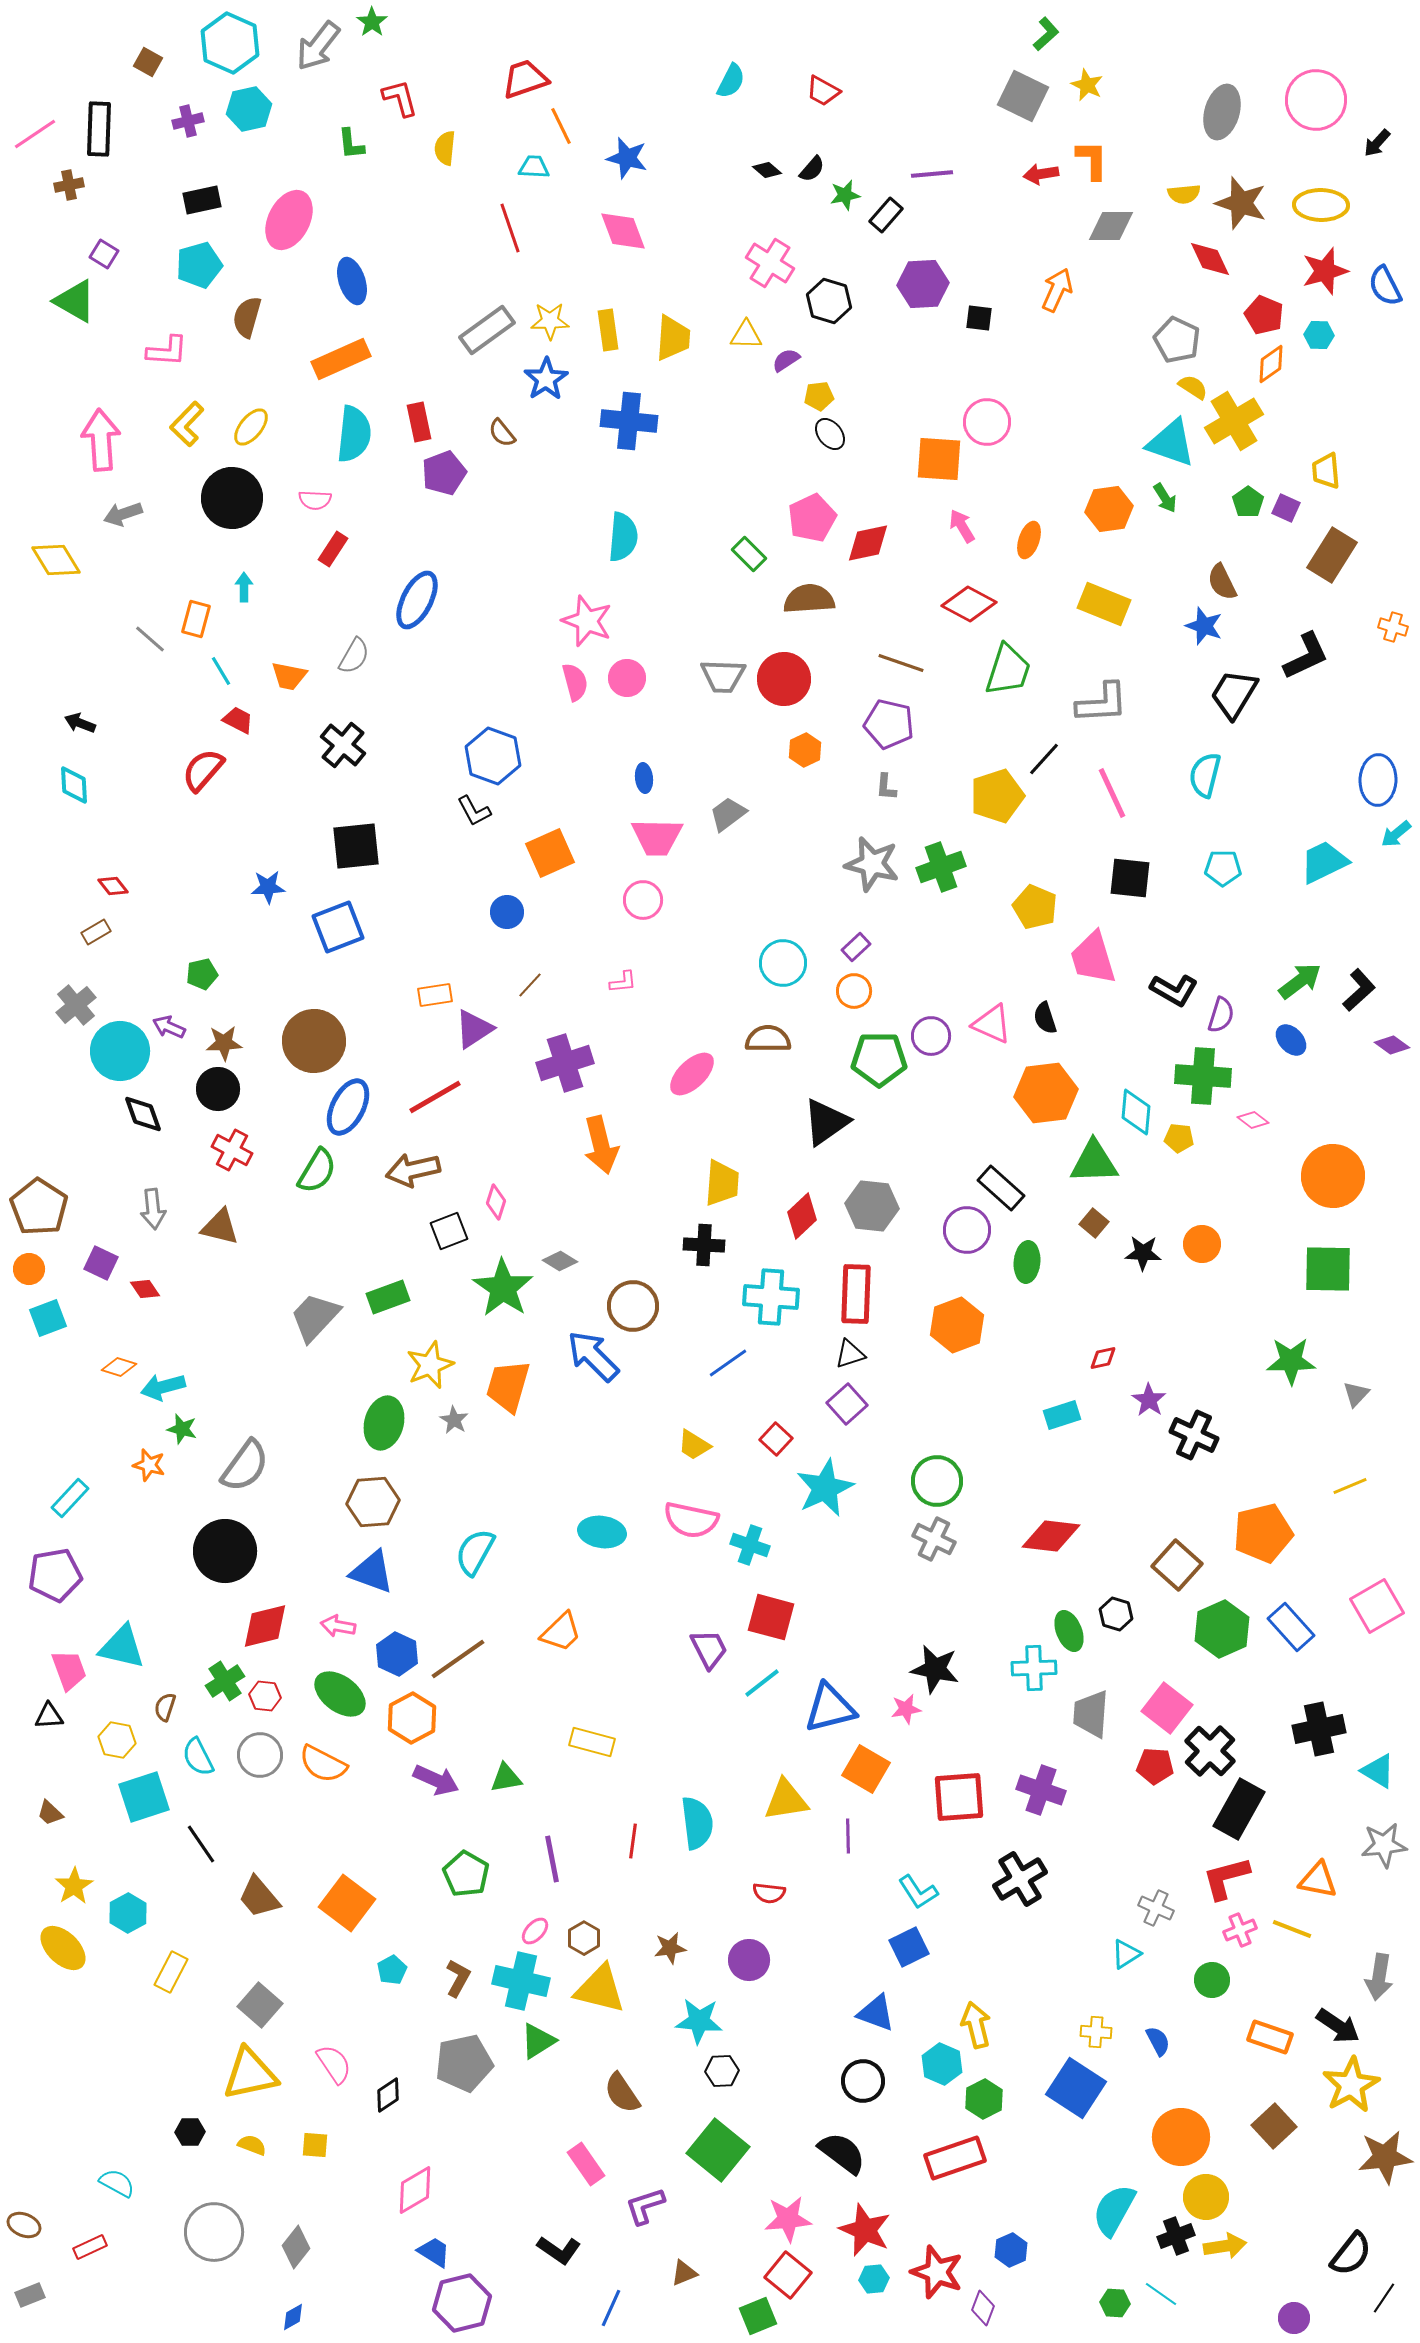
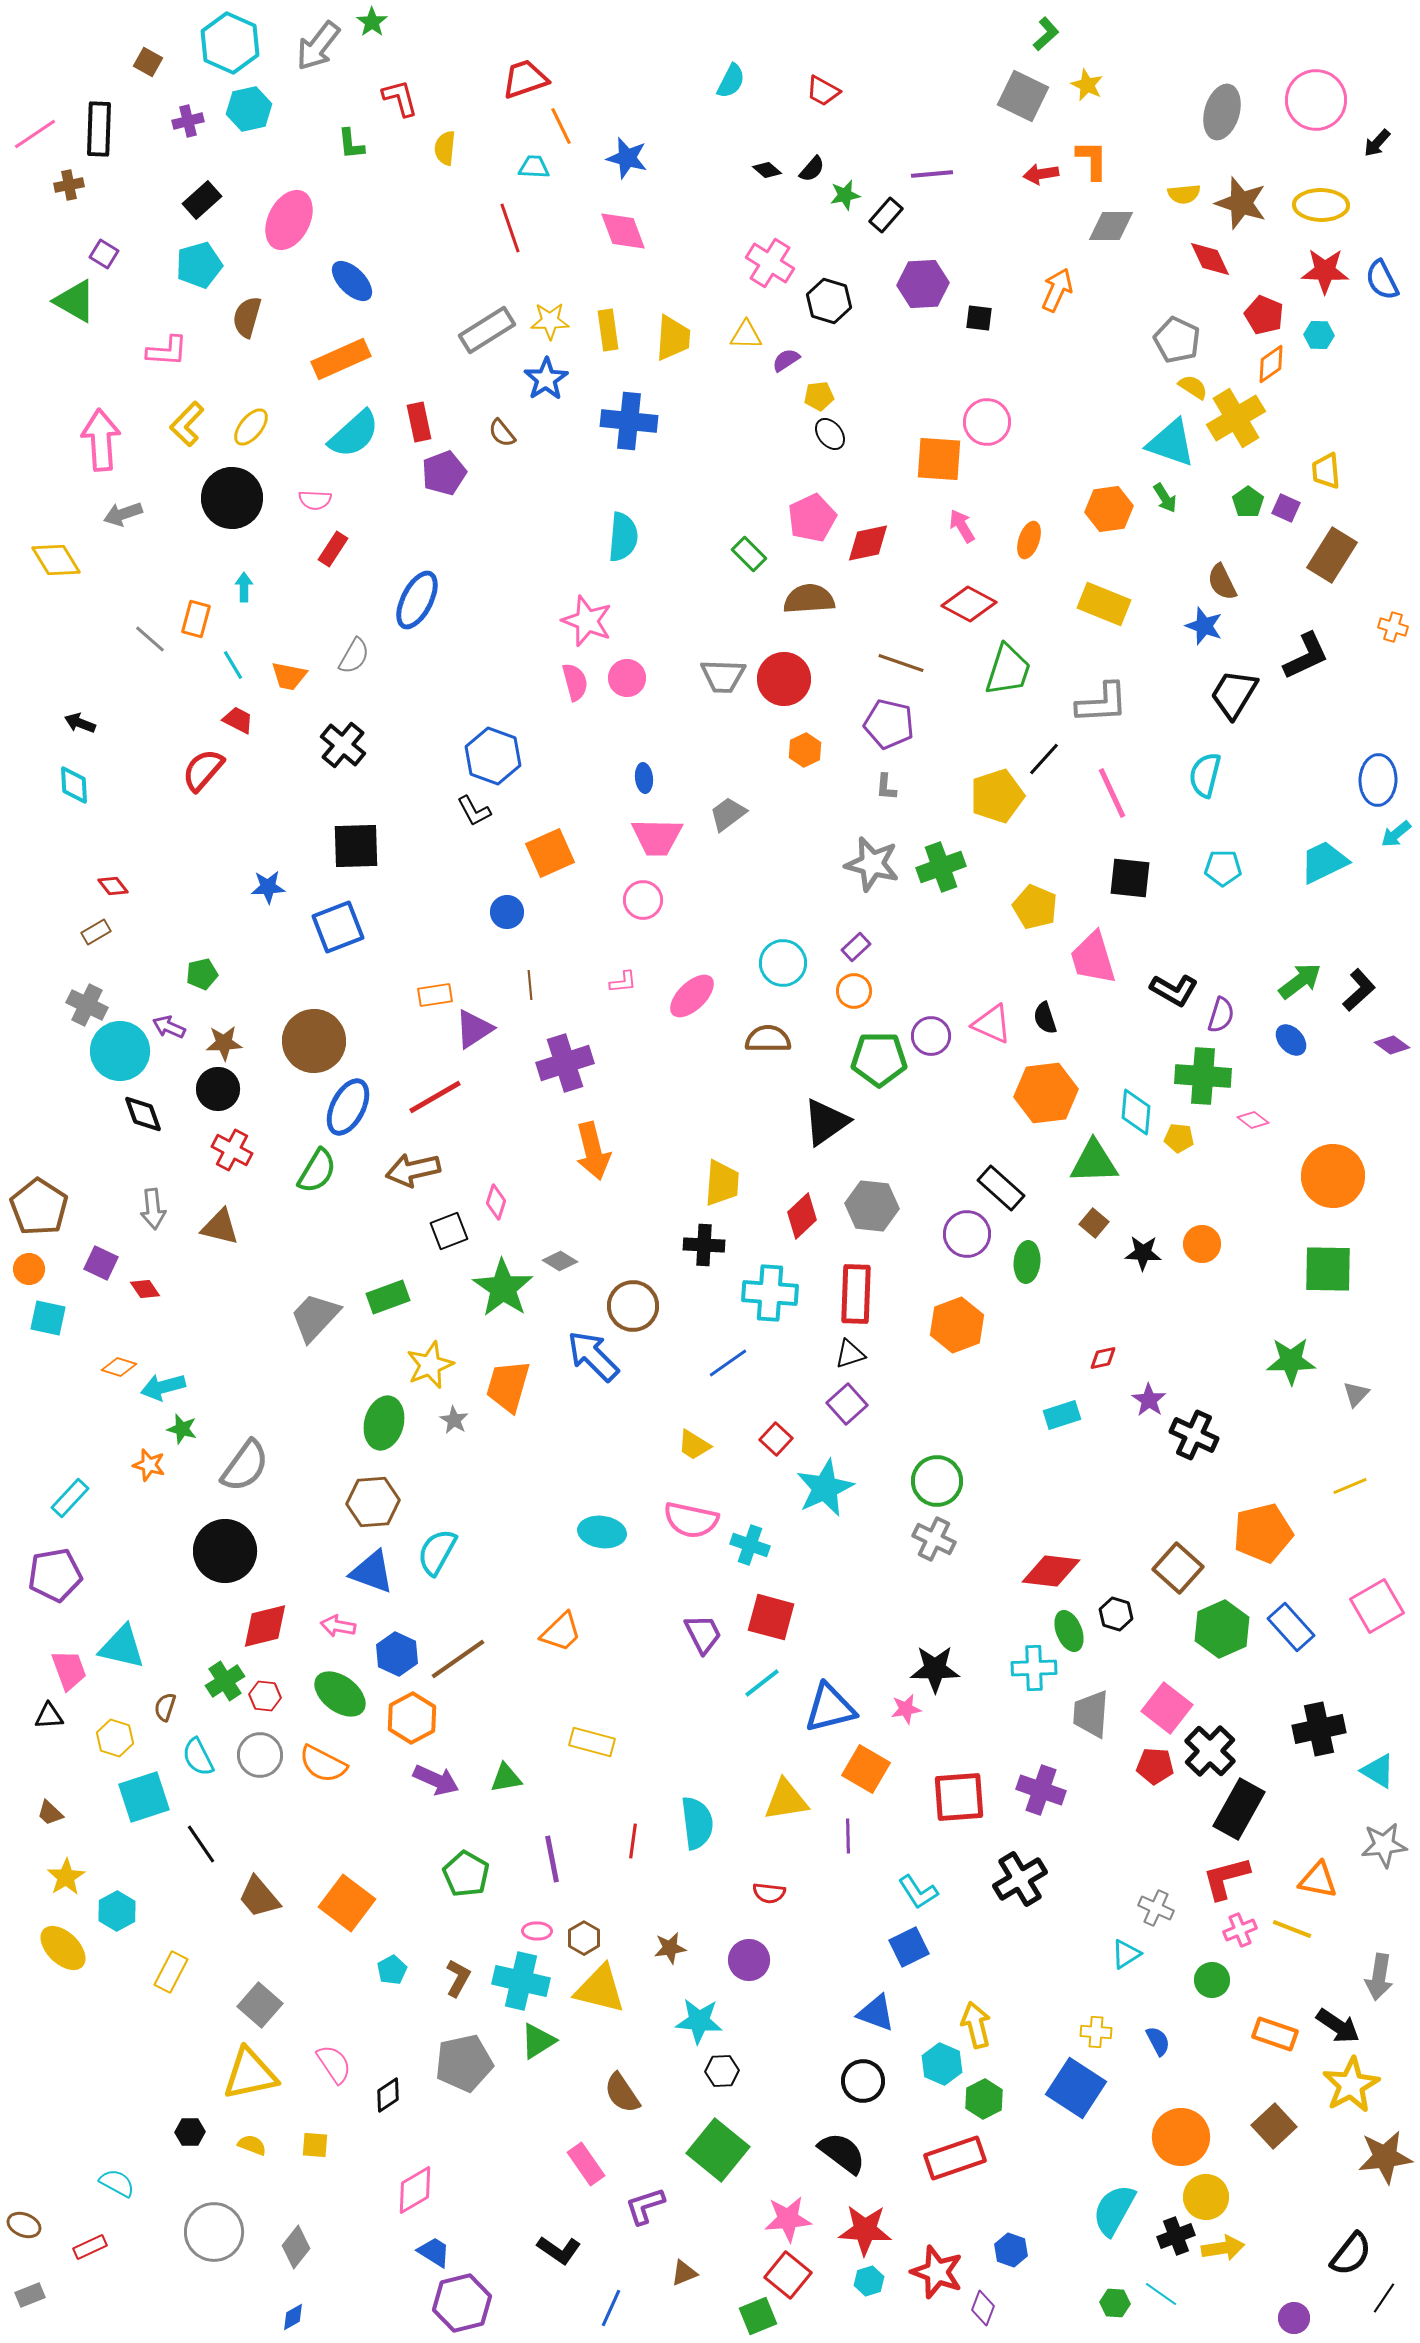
black rectangle at (202, 200): rotated 30 degrees counterclockwise
red star at (1325, 271): rotated 18 degrees clockwise
blue ellipse at (352, 281): rotated 27 degrees counterclockwise
blue semicircle at (1385, 286): moved 3 px left, 6 px up
gray rectangle at (487, 330): rotated 4 degrees clockwise
yellow cross at (1234, 421): moved 2 px right, 3 px up
cyan semicircle at (354, 434): rotated 42 degrees clockwise
cyan line at (221, 671): moved 12 px right, 6 px up
black square at (356, 846): rotated 4 degrees clockwise
brown line at (530, 985): rotated 48 degrees counterclockwise
gray cross at (76, 1005): moved 11 px right; rotated 24 degrees counterclockwise
pink ellipse at (692, 1074): moved 78 px up
orange arrow at (601, 1145): moved 8 px left, 6 px down
purple circle at (967, 1230): moved 4 px down
cyan cross at (771, 1297): moved 1 px left, 4 px up
cyan square at (48, 1318): rotated 33 degrees clockwise
red diamond at (1051, 1536): moved 35 px down
cyan semicircle at (475, 1552): moved 38 px left
brown square at (1177, 1565): moved 1 px right, 3 px down
purple trapezoid at (709, 1649): moved 6 px left, 15 px up
black star at (935, 1669): rotated 12 degrees counterclockwise
yellow hexagon at (117, 1740): moved 2 px left, 2 px up; rotated 6 degrees clockwise
yellow star at (74, 1886): moved 8 px left, 9 px up
cyan hexagon at (128, 1913): moved 11 px left, 2 px up
pink ellipse at (535, 1931): moved 2 px right; rotated 48 degrees clockwise
orange rectangle at (1270, 2037): moved 5 px right, 3 px up
red star at (865, 2230): rotated 20 degrees counterclockwise
yellow arrow at (1225, 2246): moved 2 px left, 2 px down
blue hexagon at (1011, 2250): rotated 16 degrees counterclockwise
cyan hexagon at (874, 2279): moved 5 px left, 2 px down; rotated 12 degrees counterclockwise
